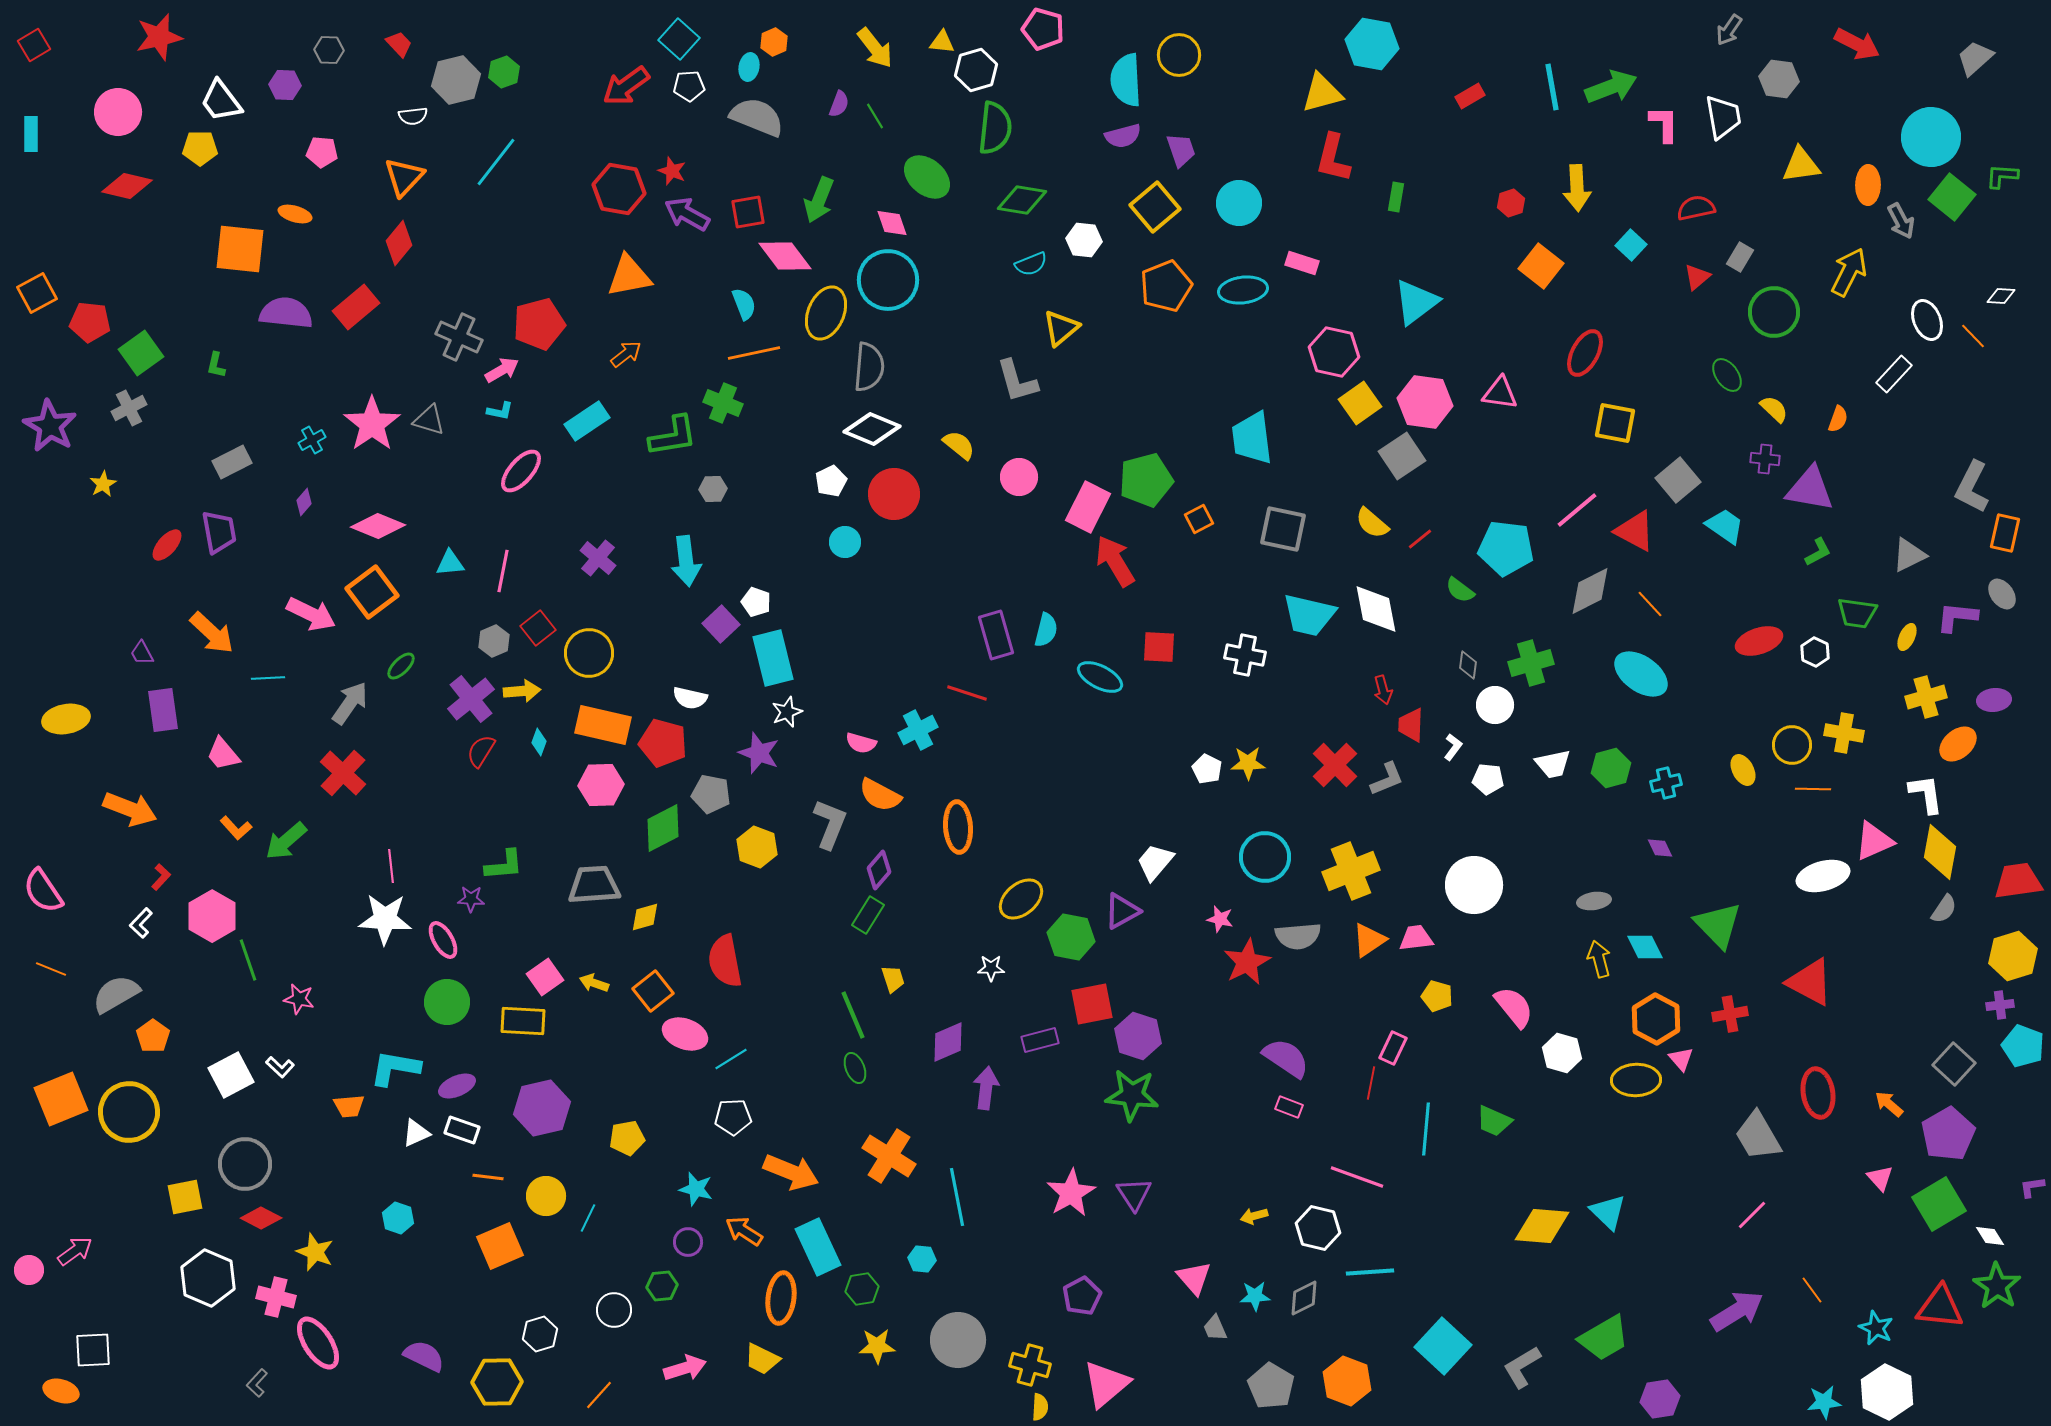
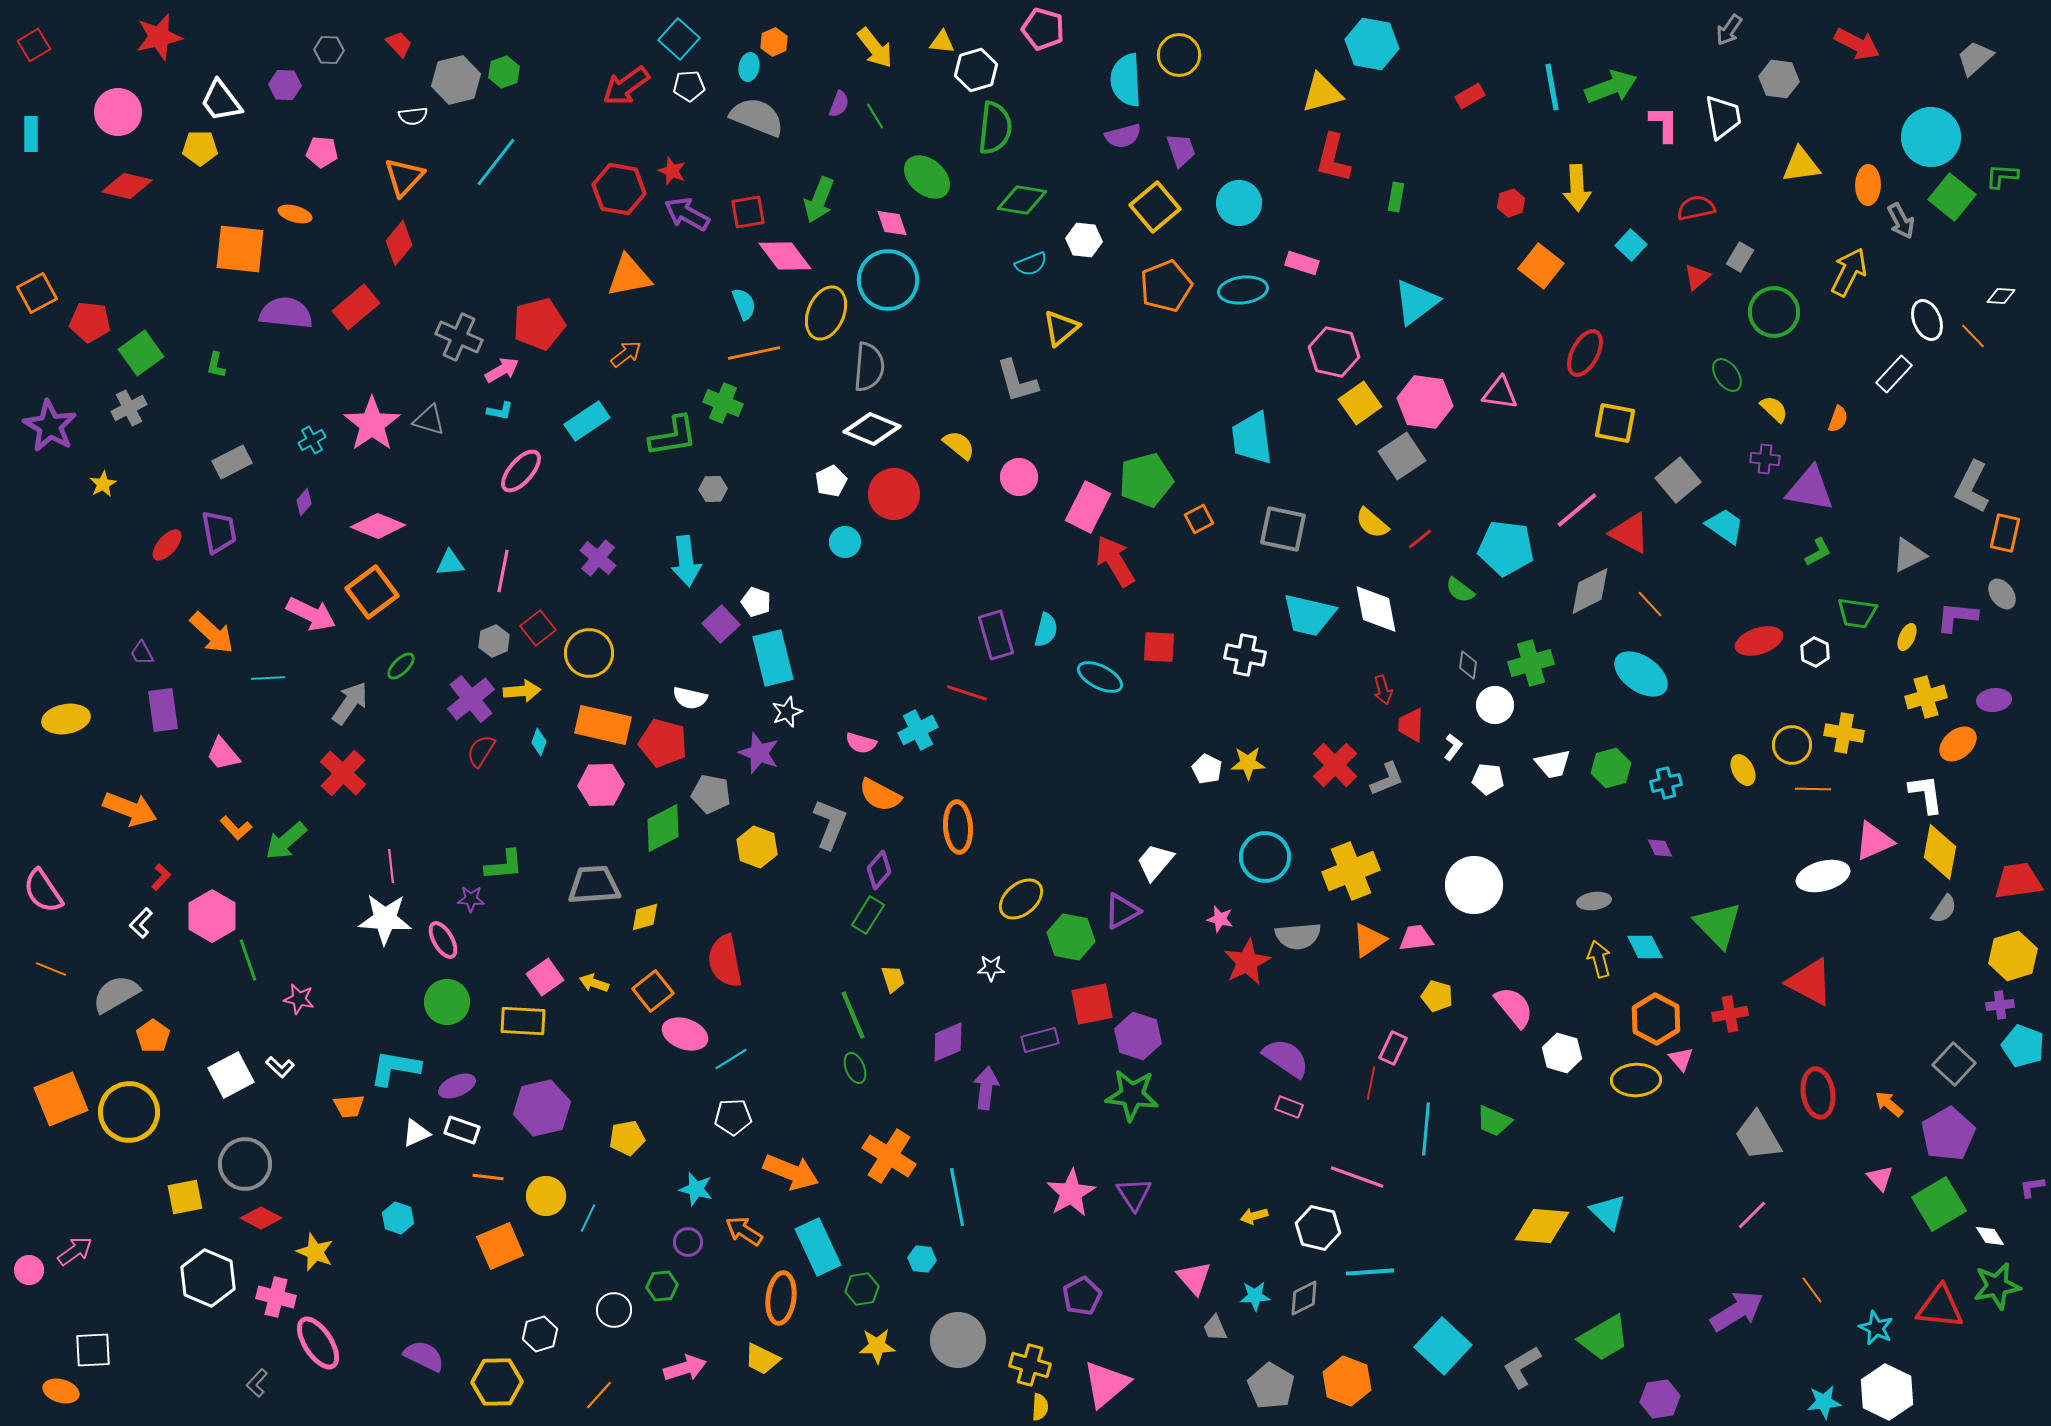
red triangle at (1635, 531): moved 5 px left, 2 px down
green star at (1997, 1286): rotated 27 degrees clockwise
